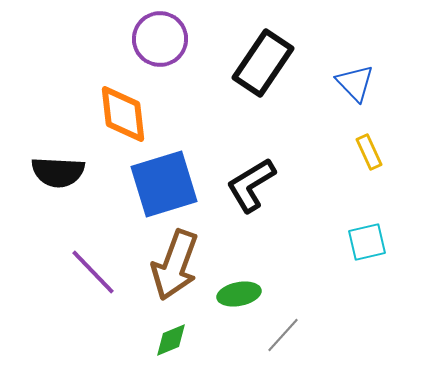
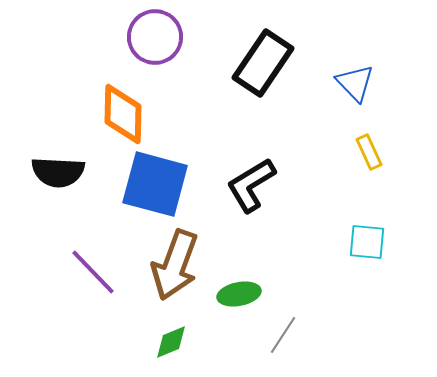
purple circle: moved 5 px left, 2 px up
orange diamond: rotated 8 degrees clockwise
blue square: moved 9 px left; rotated 32 degrees clockwise
cyan square: rotated 18 degrees clockwise
gray line: rotated 9 degrees counterclockwise
green diamond: moved 2 px down
